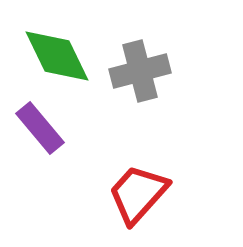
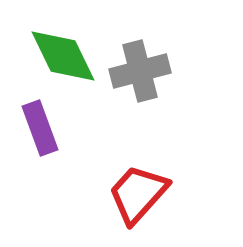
green diamond: moved 6 px right
purple rectangle: rotated 20 degrees clockwise
